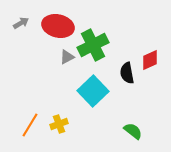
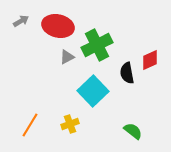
gray arrow: moved 2 px up
green cross: moved 4 px right
yellow cross: moved 11 px right
